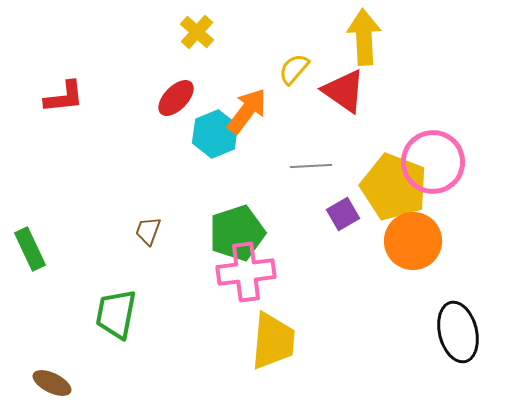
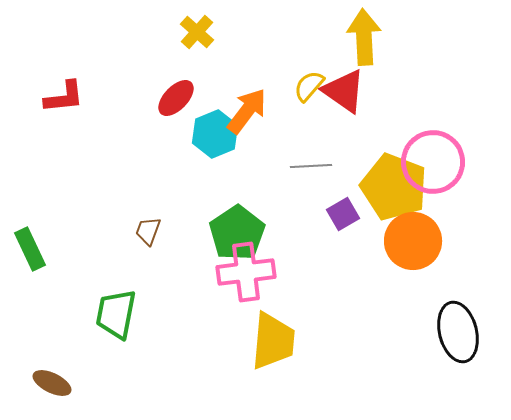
yellow semicircle: moved 15 px right, 17 px down
green pentagon: rotated 16 degrees counterclockwise
